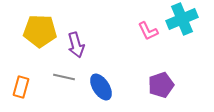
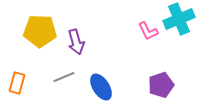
cyan cross: moved 3 px left
purple arrow: moved 3 px up
gray line: rotated 35 degrees counterclockwise
orange rectangle: moved 4 px left, 4 px up
